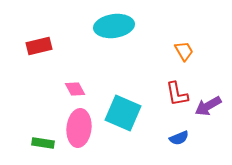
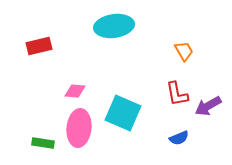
pink diamond: moved 2 px down; rotated 55 degrees counterclockwise
